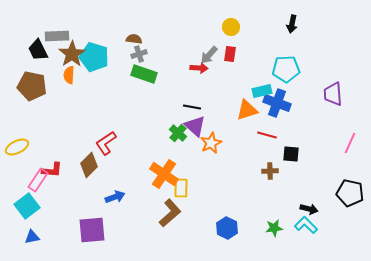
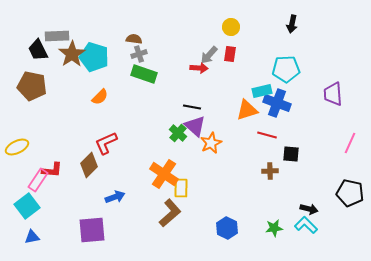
orange semicircle at (69, 75): moved 31 px right, 22 px down; rotated 138 degrees counterclockwise
red L-shape at (106, 143): rotated 10 degrees clockwise
